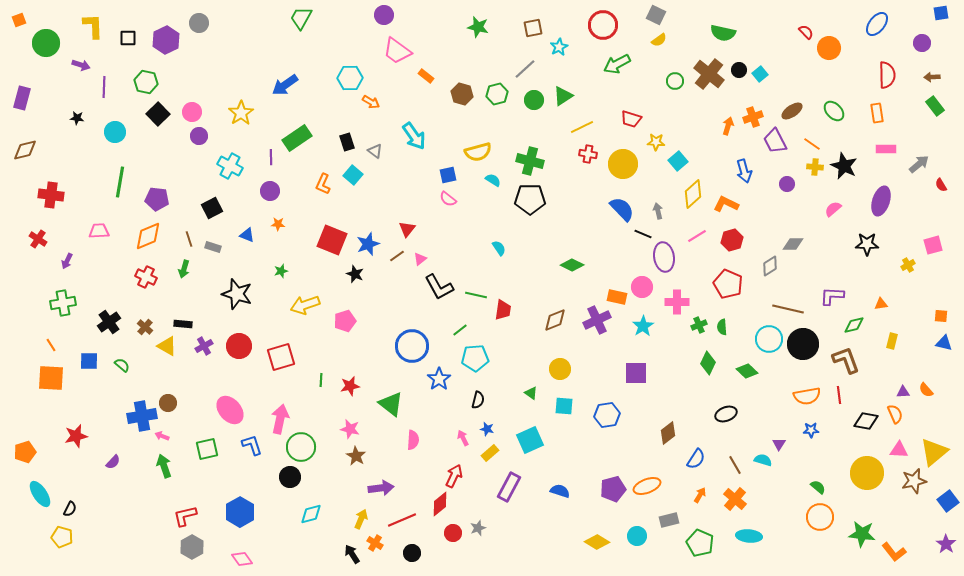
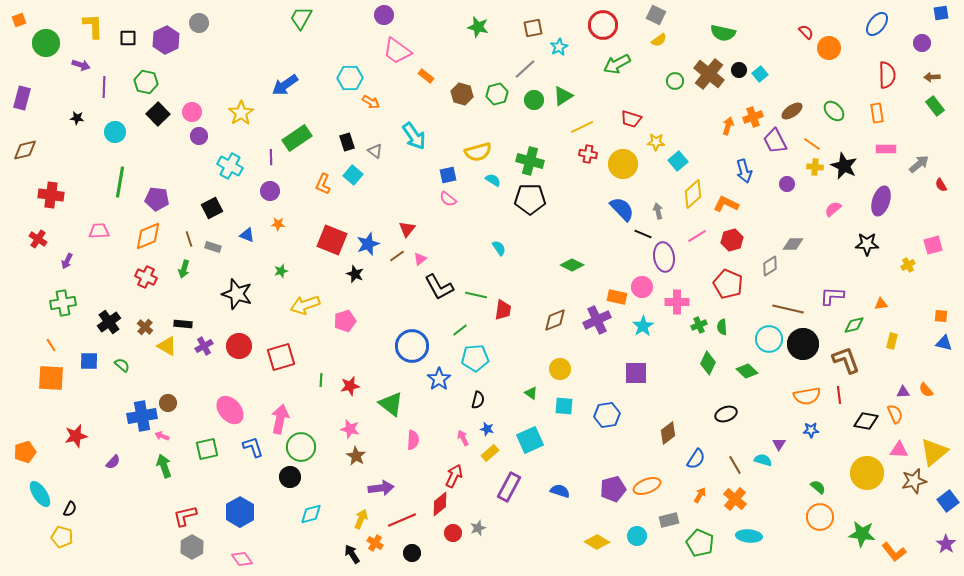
blue L-shape at (252, 445): moved 1 px right, 2 px down
